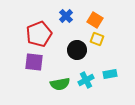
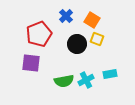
orange square: moved 3 px left
black circle: moved 6 px up
purple square: moved 3 px left, 1 px down
green semicircle: moved 4 px right, 3 px up
